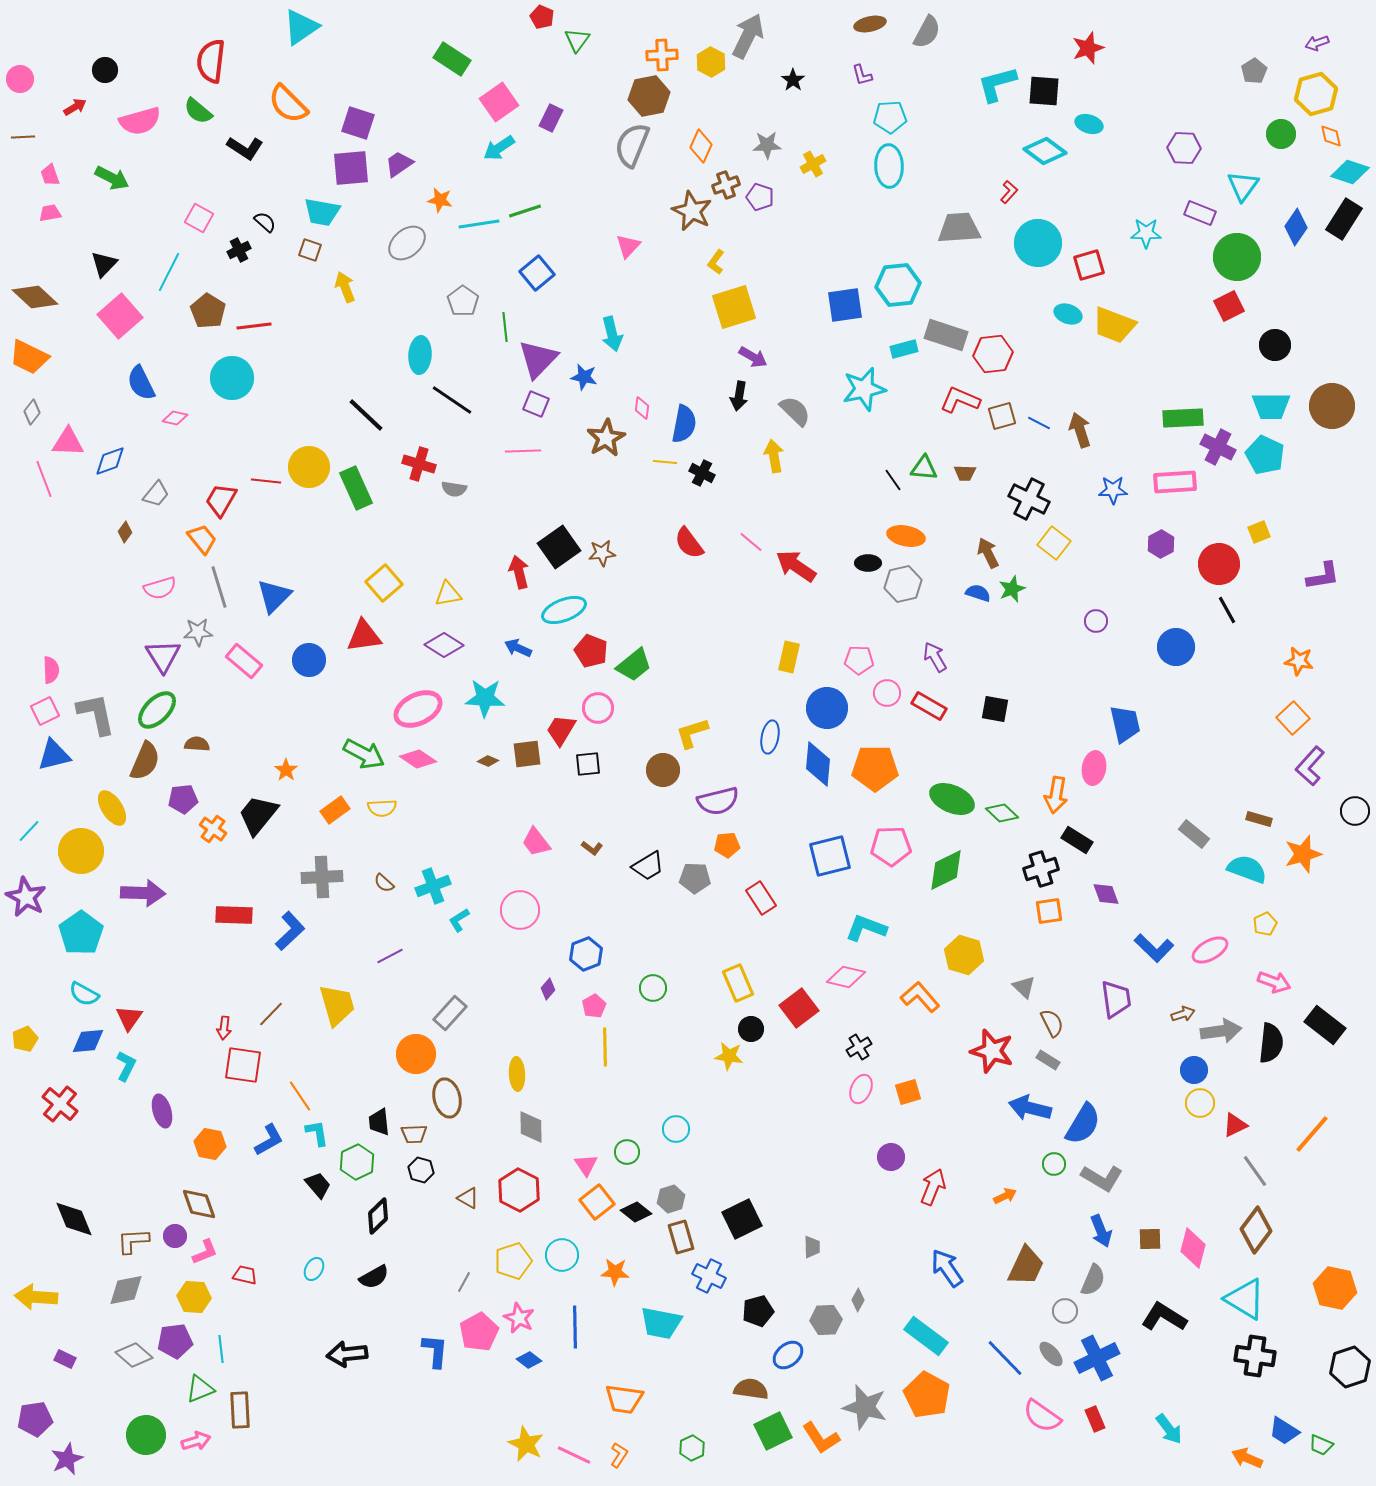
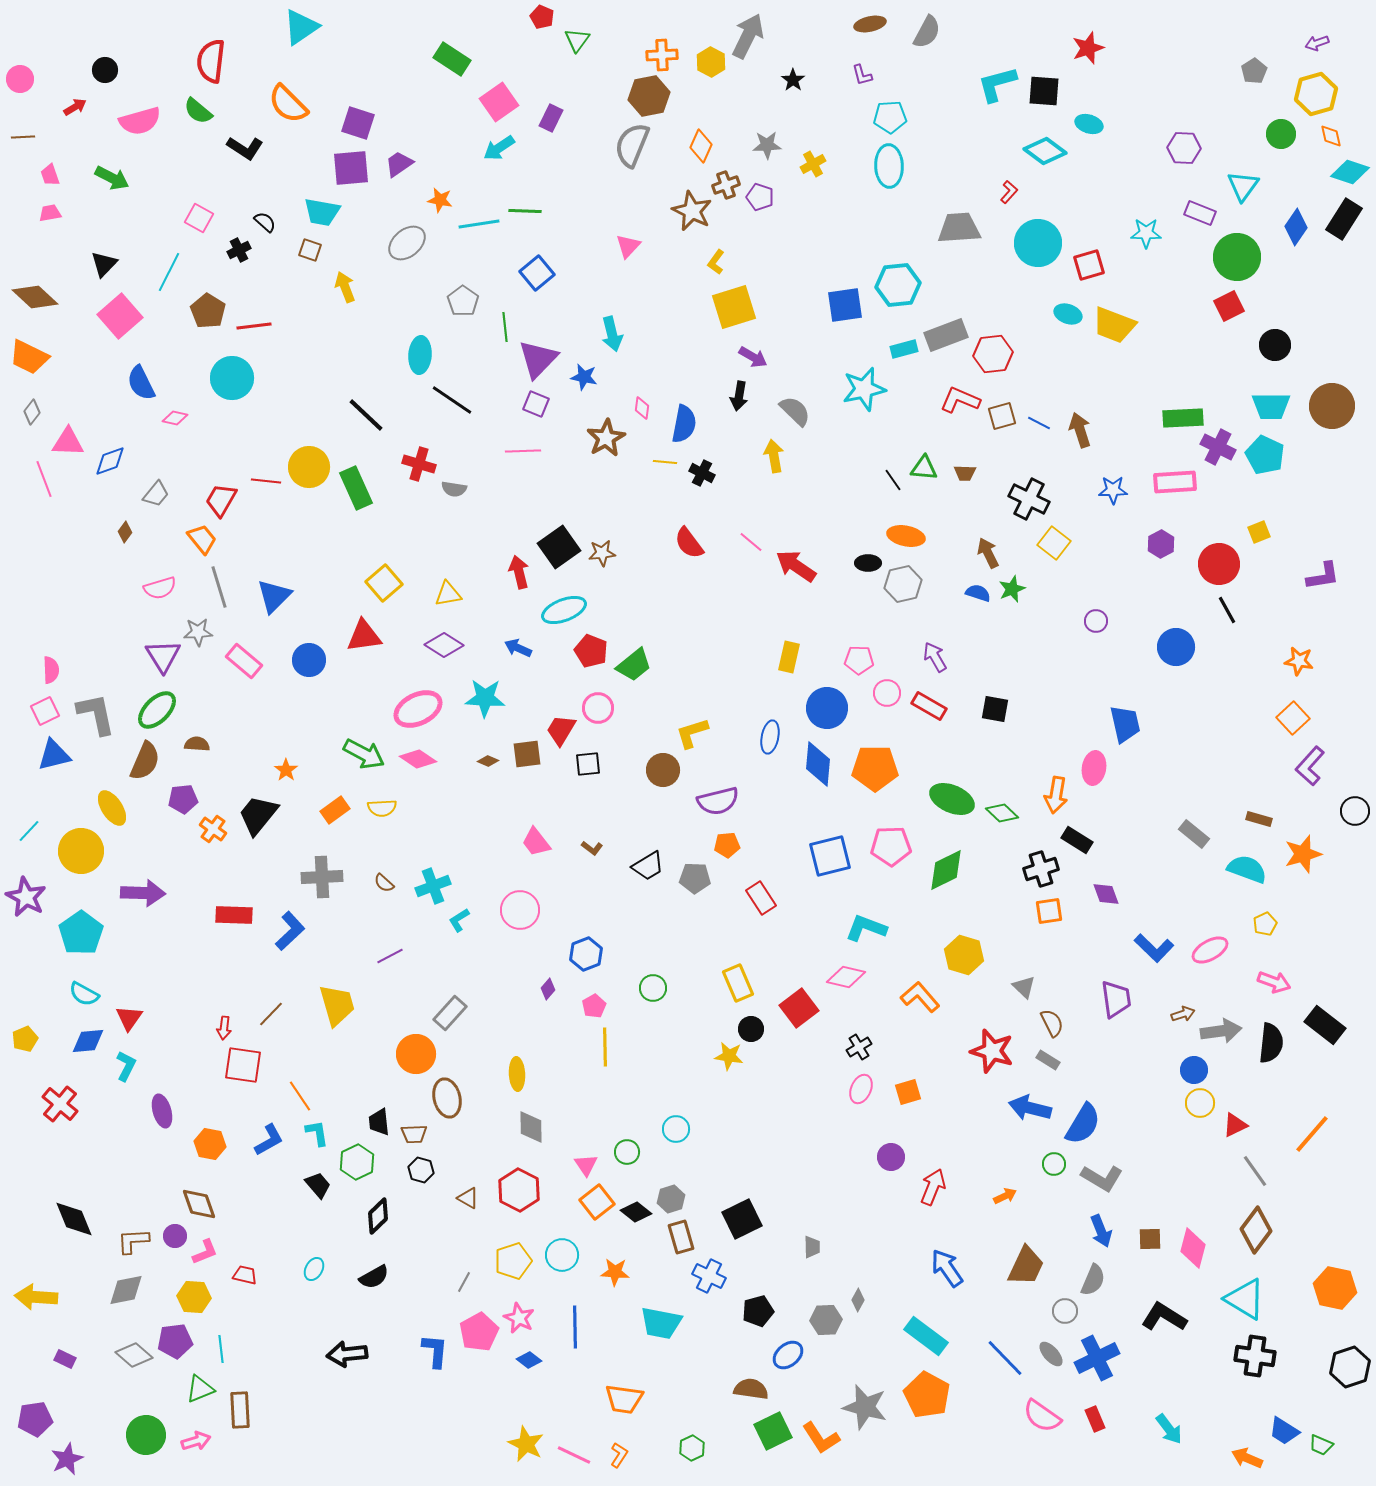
green line at (525, 211): rotated 20 degrees clockwise
gray rectangle at (946, 335): rotated 39 degrees counterclockwise
